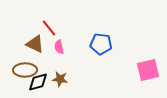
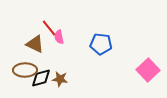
pink semicircle: moved 10 px up
pink square: rotated 30 degrees counterclockwise
black diamond: moved 3 px right, 4 px up
